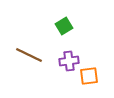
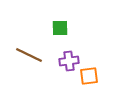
green square: moved 4 px left, 2 px down; rotated 30 degrees clockwise
